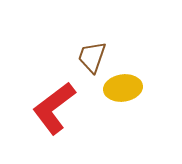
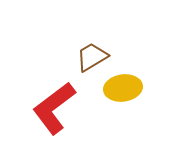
brown trapezoid: rotated 40 degrees clockwise
